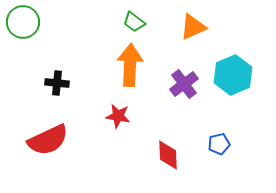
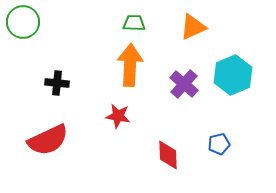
green trapezoid: moved 1 px down; rotated 145 degrees clockwise
purple cross: rotated 12 degrees counterclockwise
